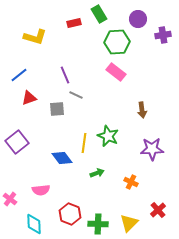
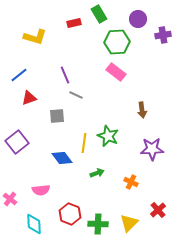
gray square: moved 7 px down
